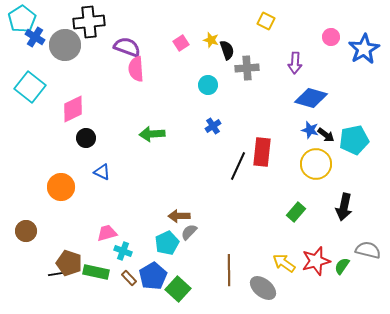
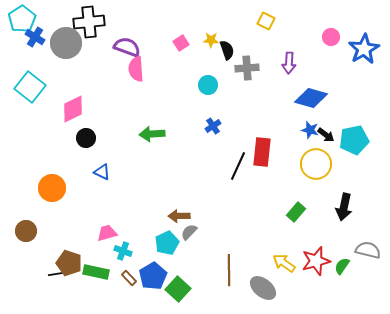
yellow star at (211, 40): rotated 14 degrees counterclockwise
gray circle at (65, 45): moved 1 px right, 2 px up
purple arrow at (295, 63): moved 6 px left
orange circle at (61, 187): moved 9 px left, 1 px down
